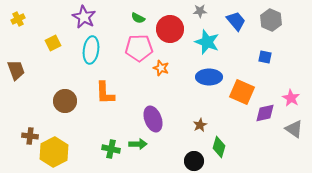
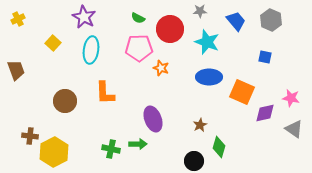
yellow square: rotated 21 degrees counterclockwise
pink star: rotated 18 degrees counterclockwise
